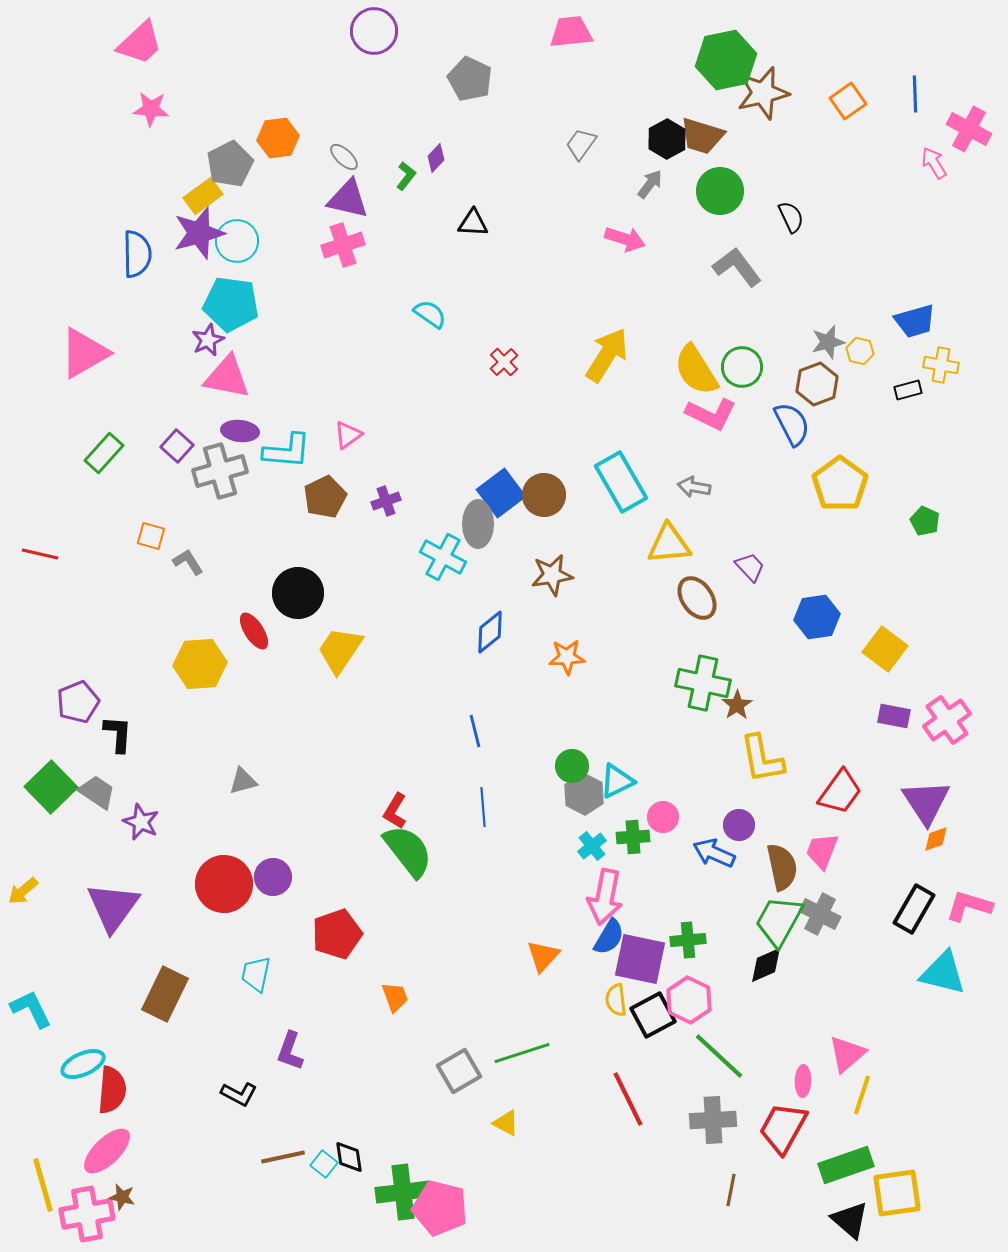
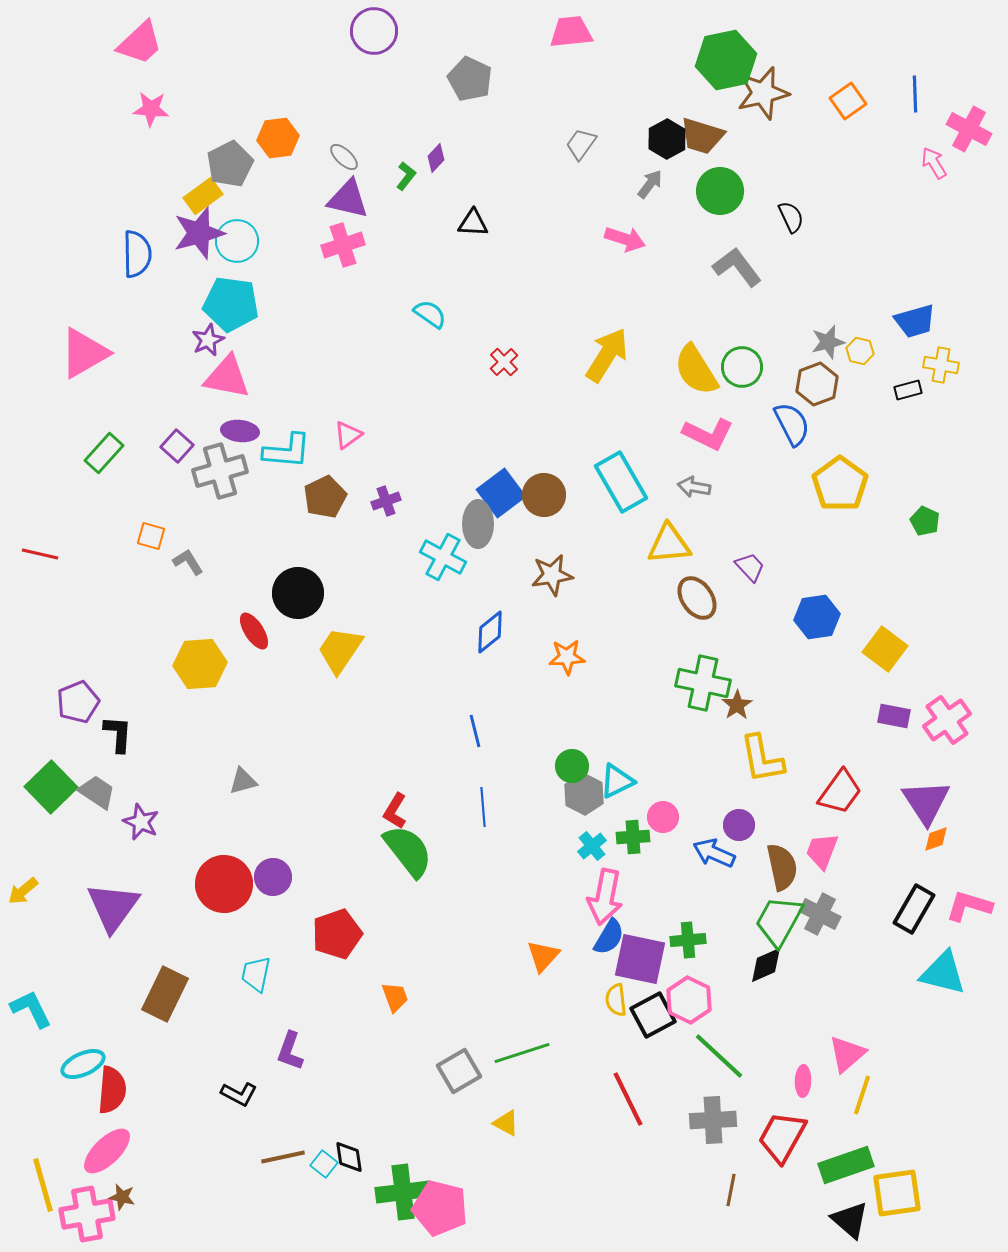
pink L-shape at (711, 414): moved 3 px left, 20 px down
red trapezoid at (783, 1128): moved 1 px left, 9 px down
